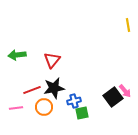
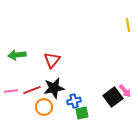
pink line: moved 5 px left, 17 px up
